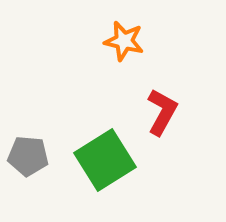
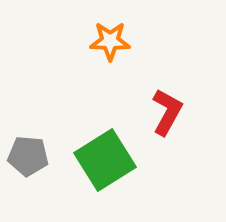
orange star: moved 14 px left; rotated 12 degrees counterclockwise
red L-shape: moved 5 px right
